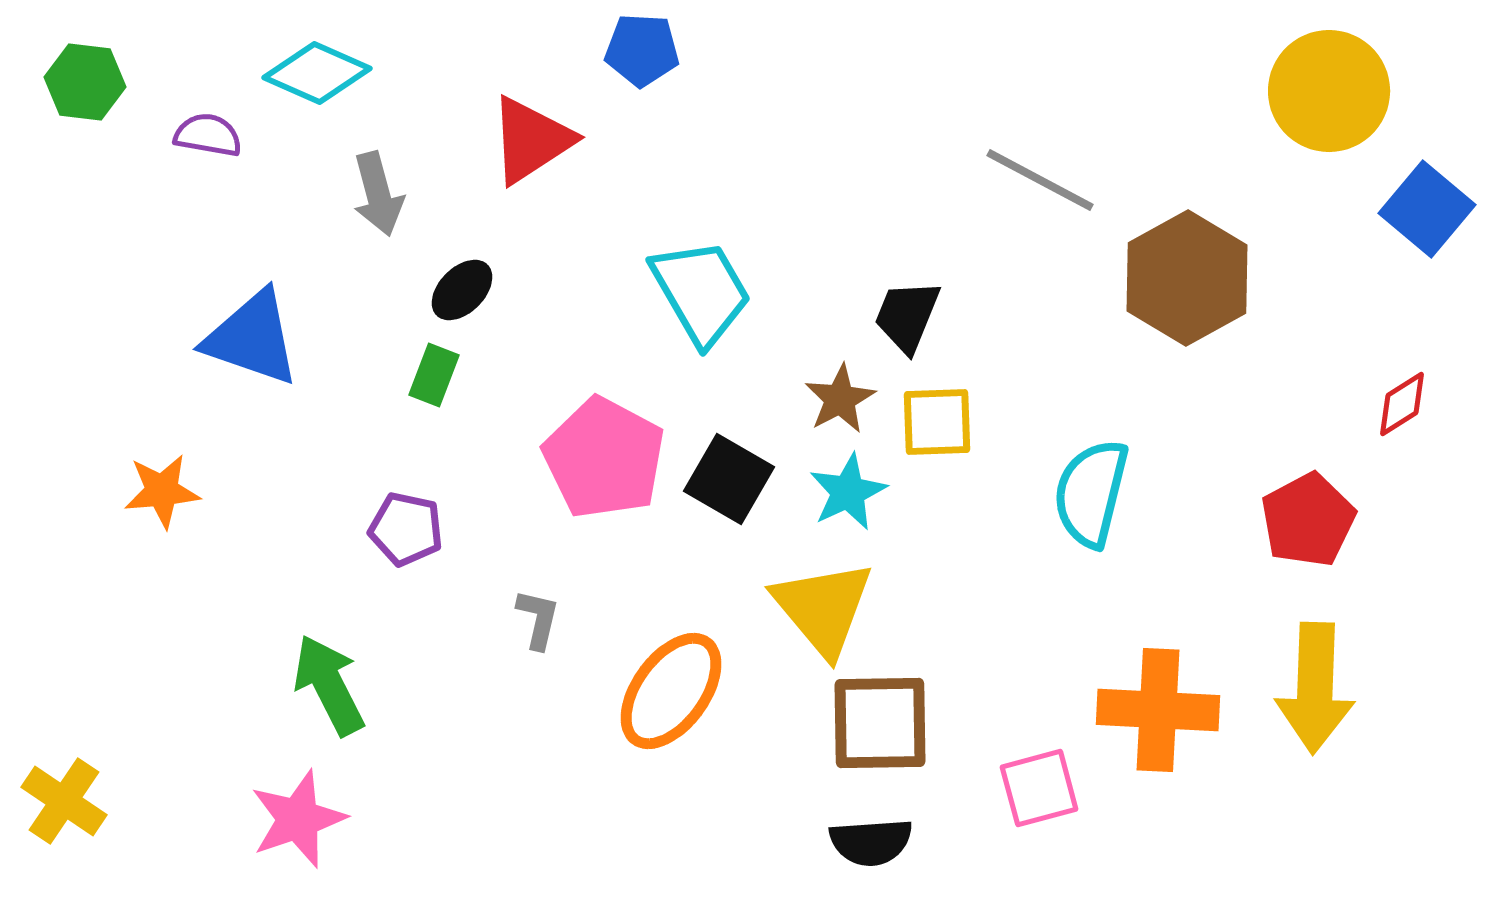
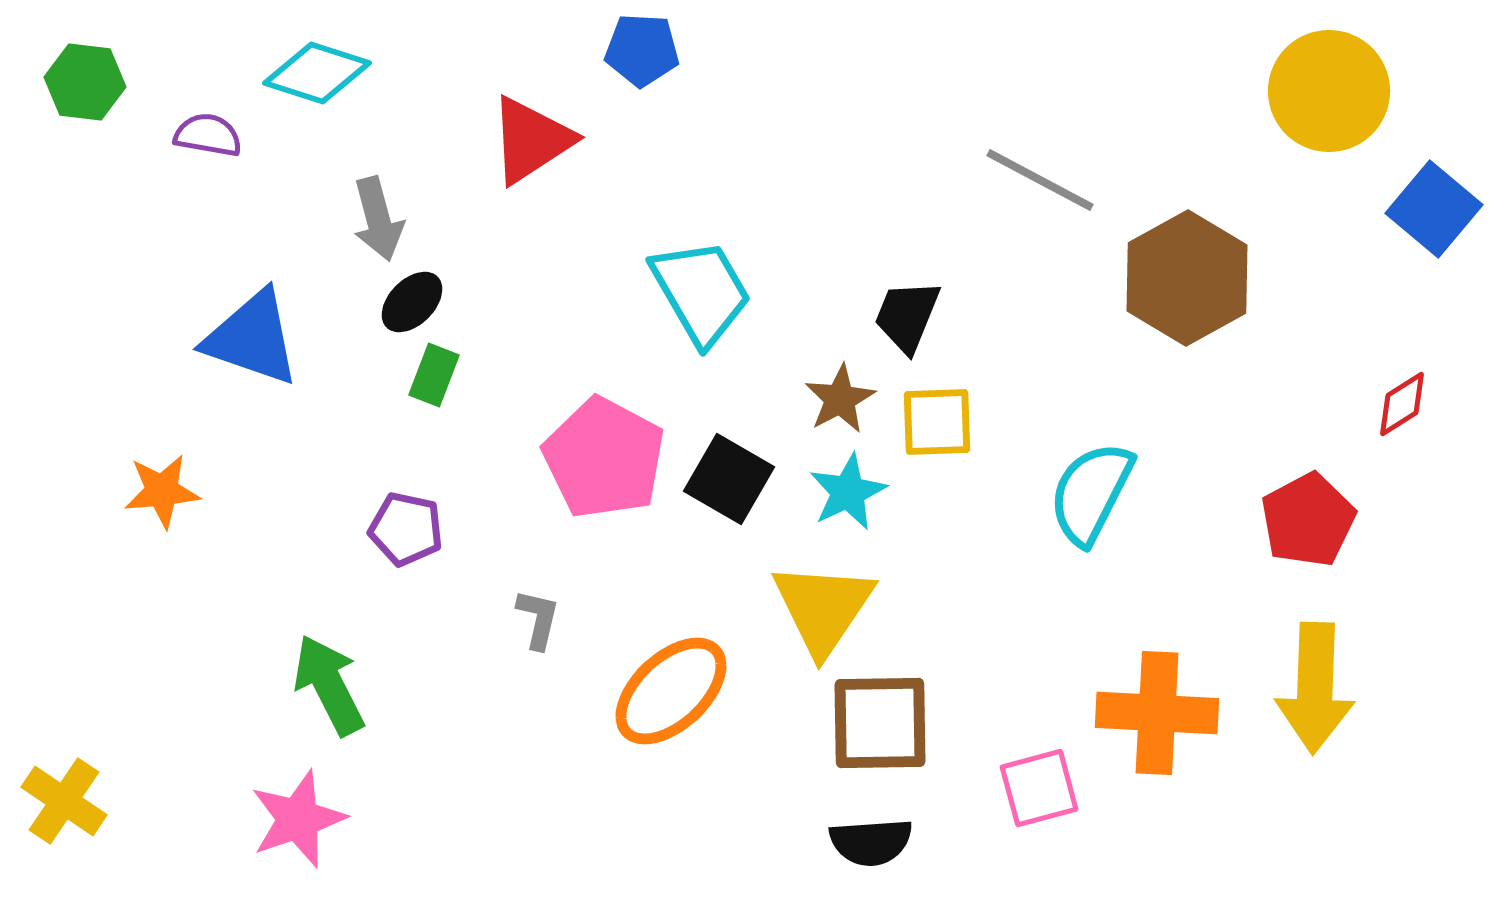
cyan diamond: rotated 6 degrees counterclockwise
gray arrow: moved 25 px down
blue square: moved 7 px right
black ellipse: moved 50 px left, 12 px down
cyan semicircle: rotated 13 degrees clockwise
yellow triangle: rotated 14 degrees clockwise
orange ellipse: rotated 11 degrees clockwise
orange cross: moved 1 px left, 3 px down
